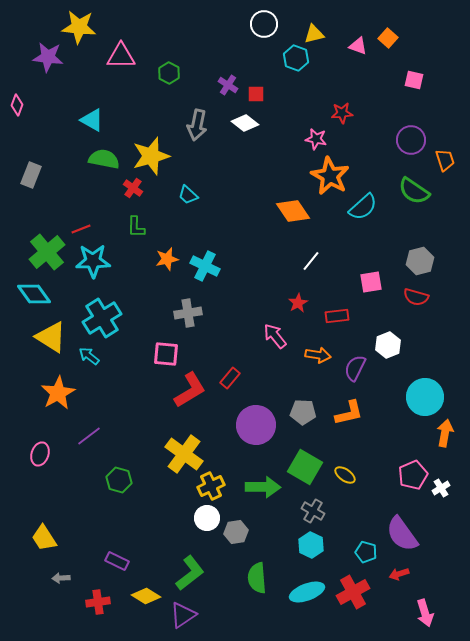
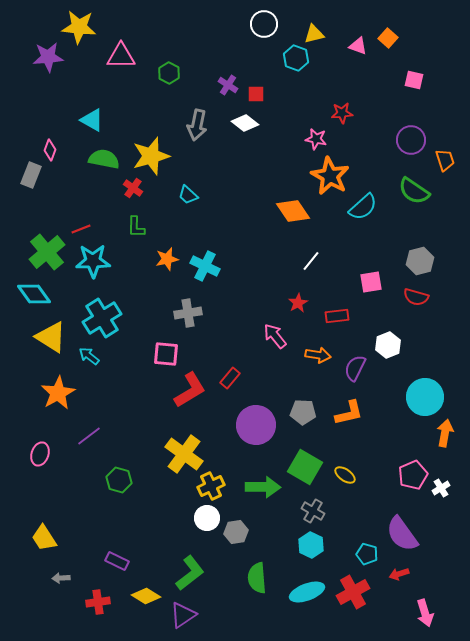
purple star at (48, 57): rotated 12 degrees counterclockwise
pink diamond at (17, 105): moved 33 px right, 45 px down
cyan pentagon at (366, 552): moved 1 px right, 2 px down
